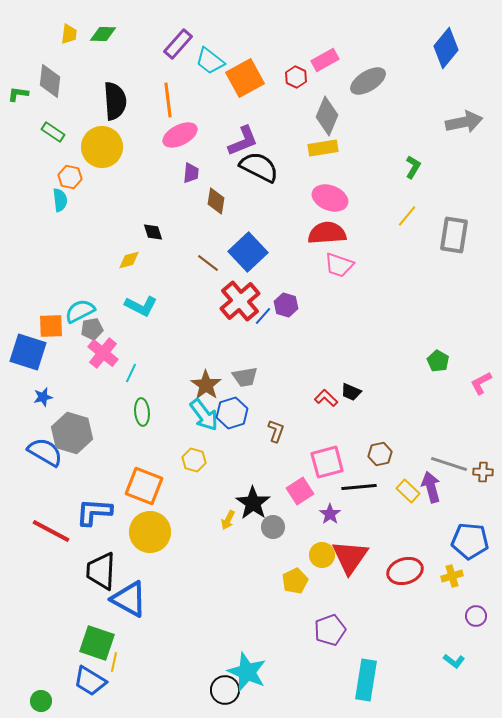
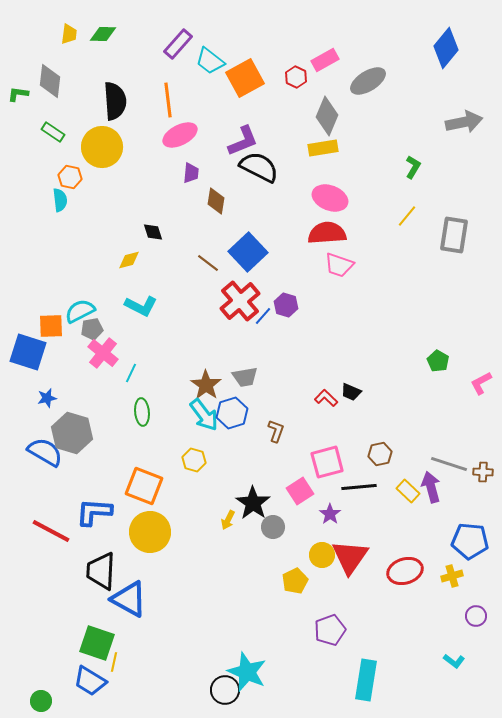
blue star at (43, 397): moved 4 px right, 1 px down
